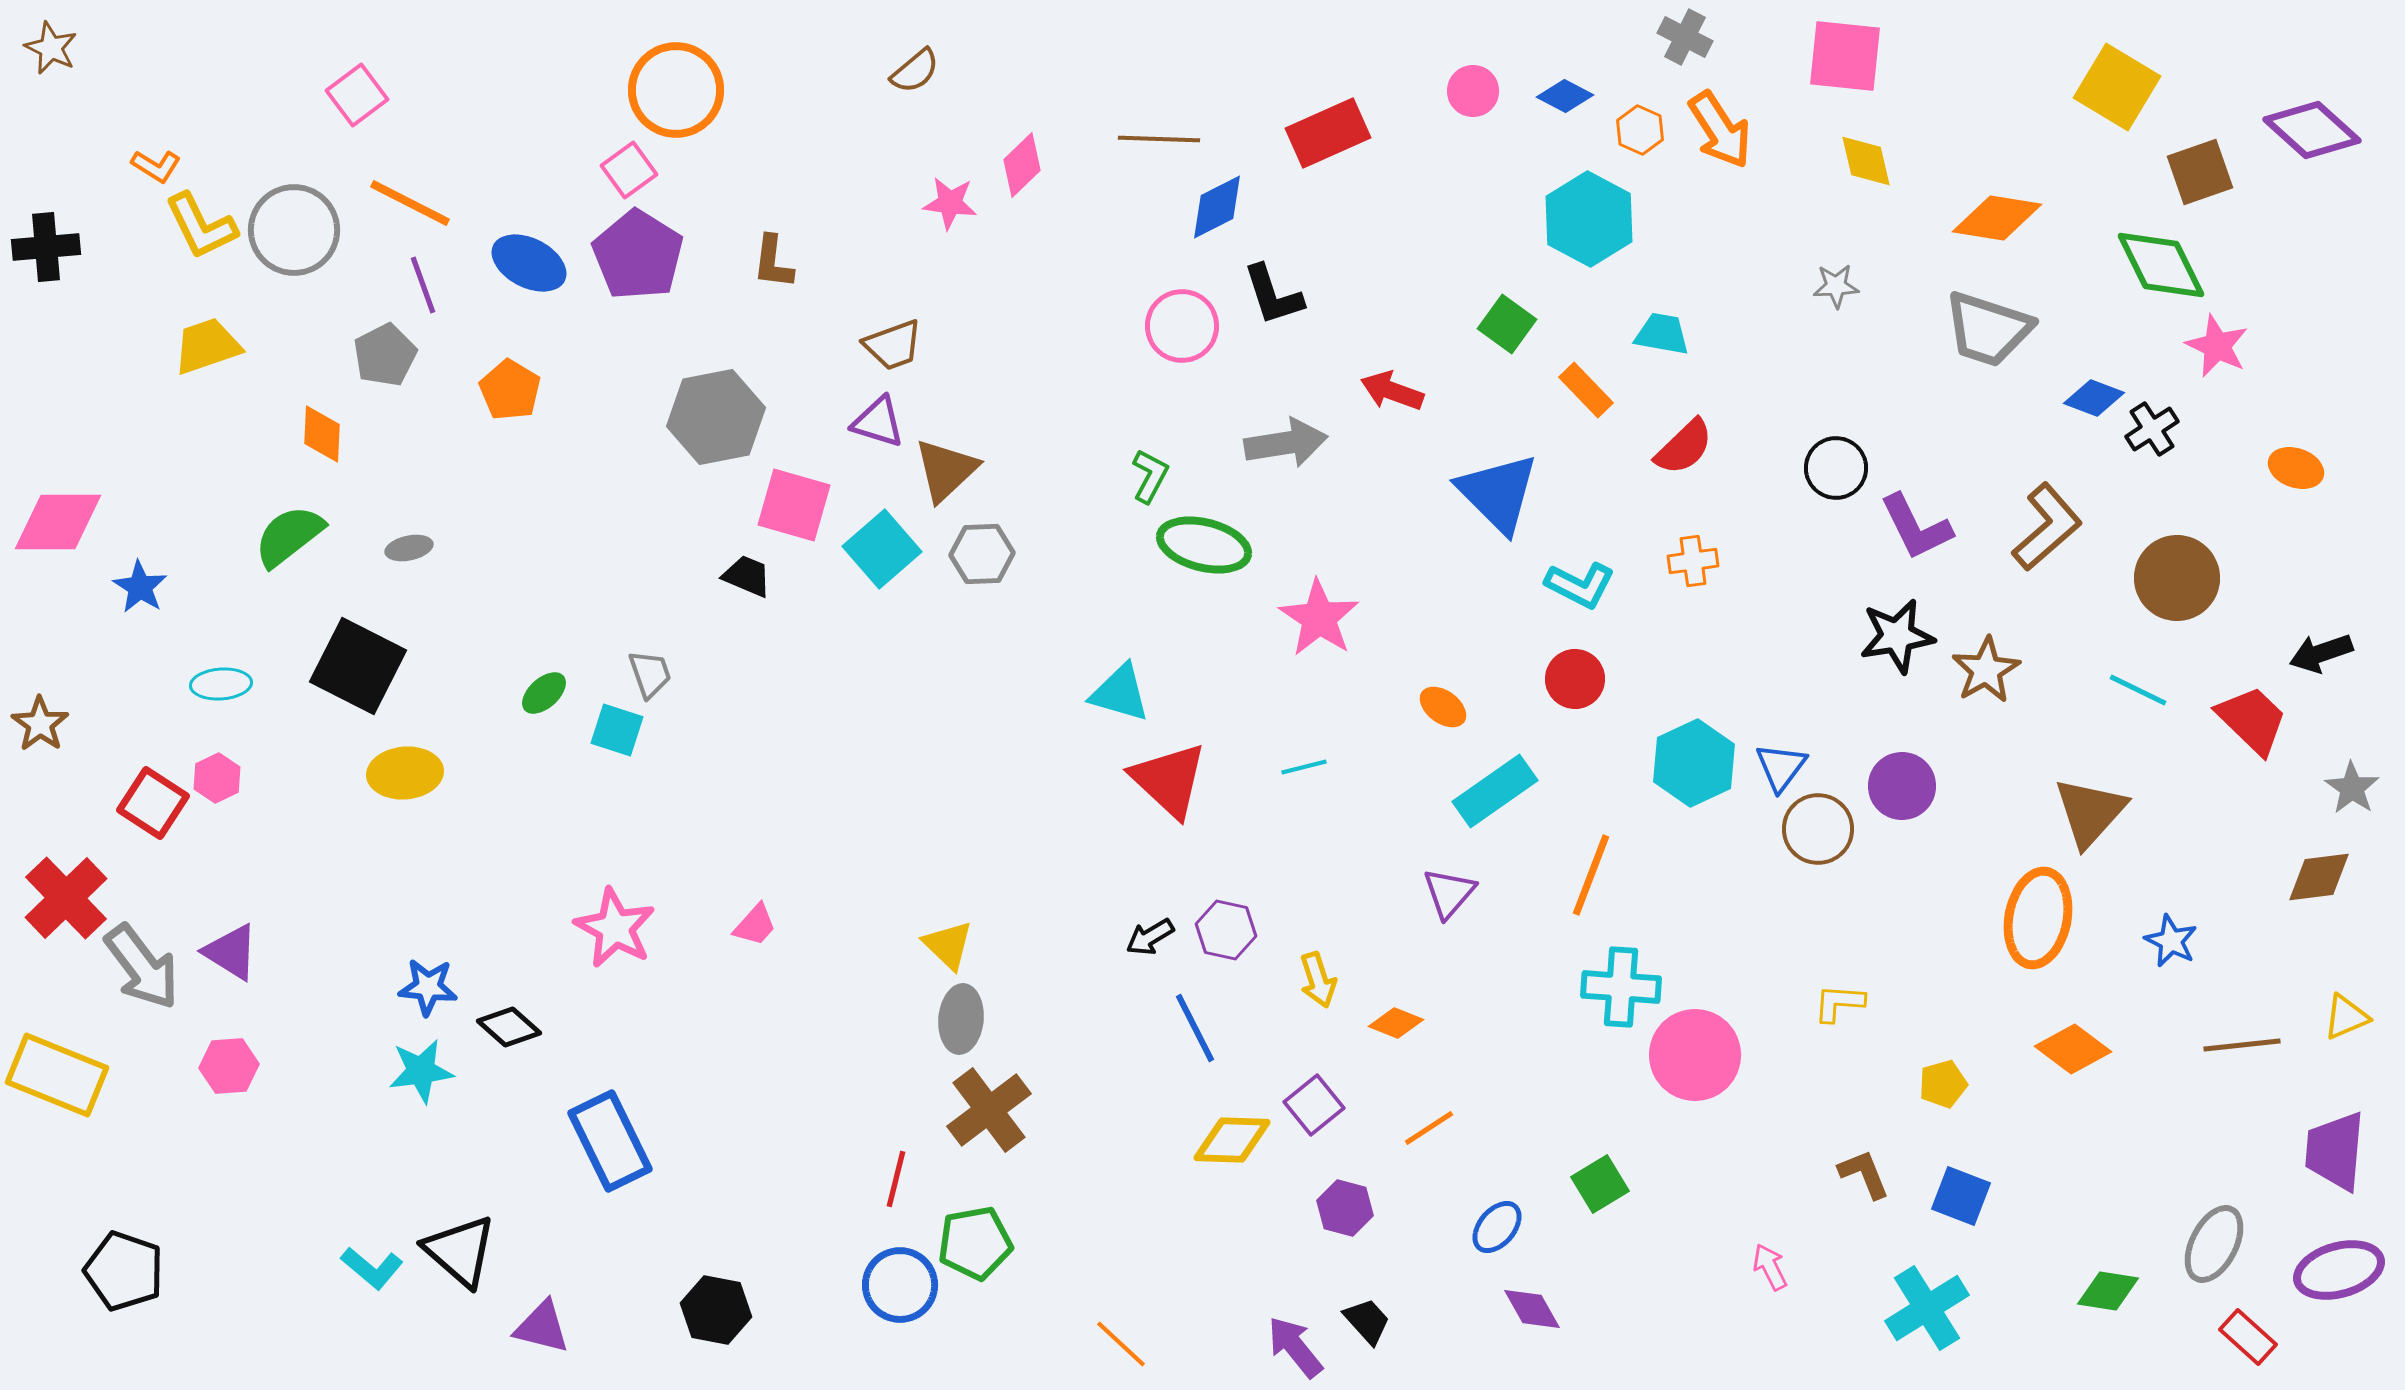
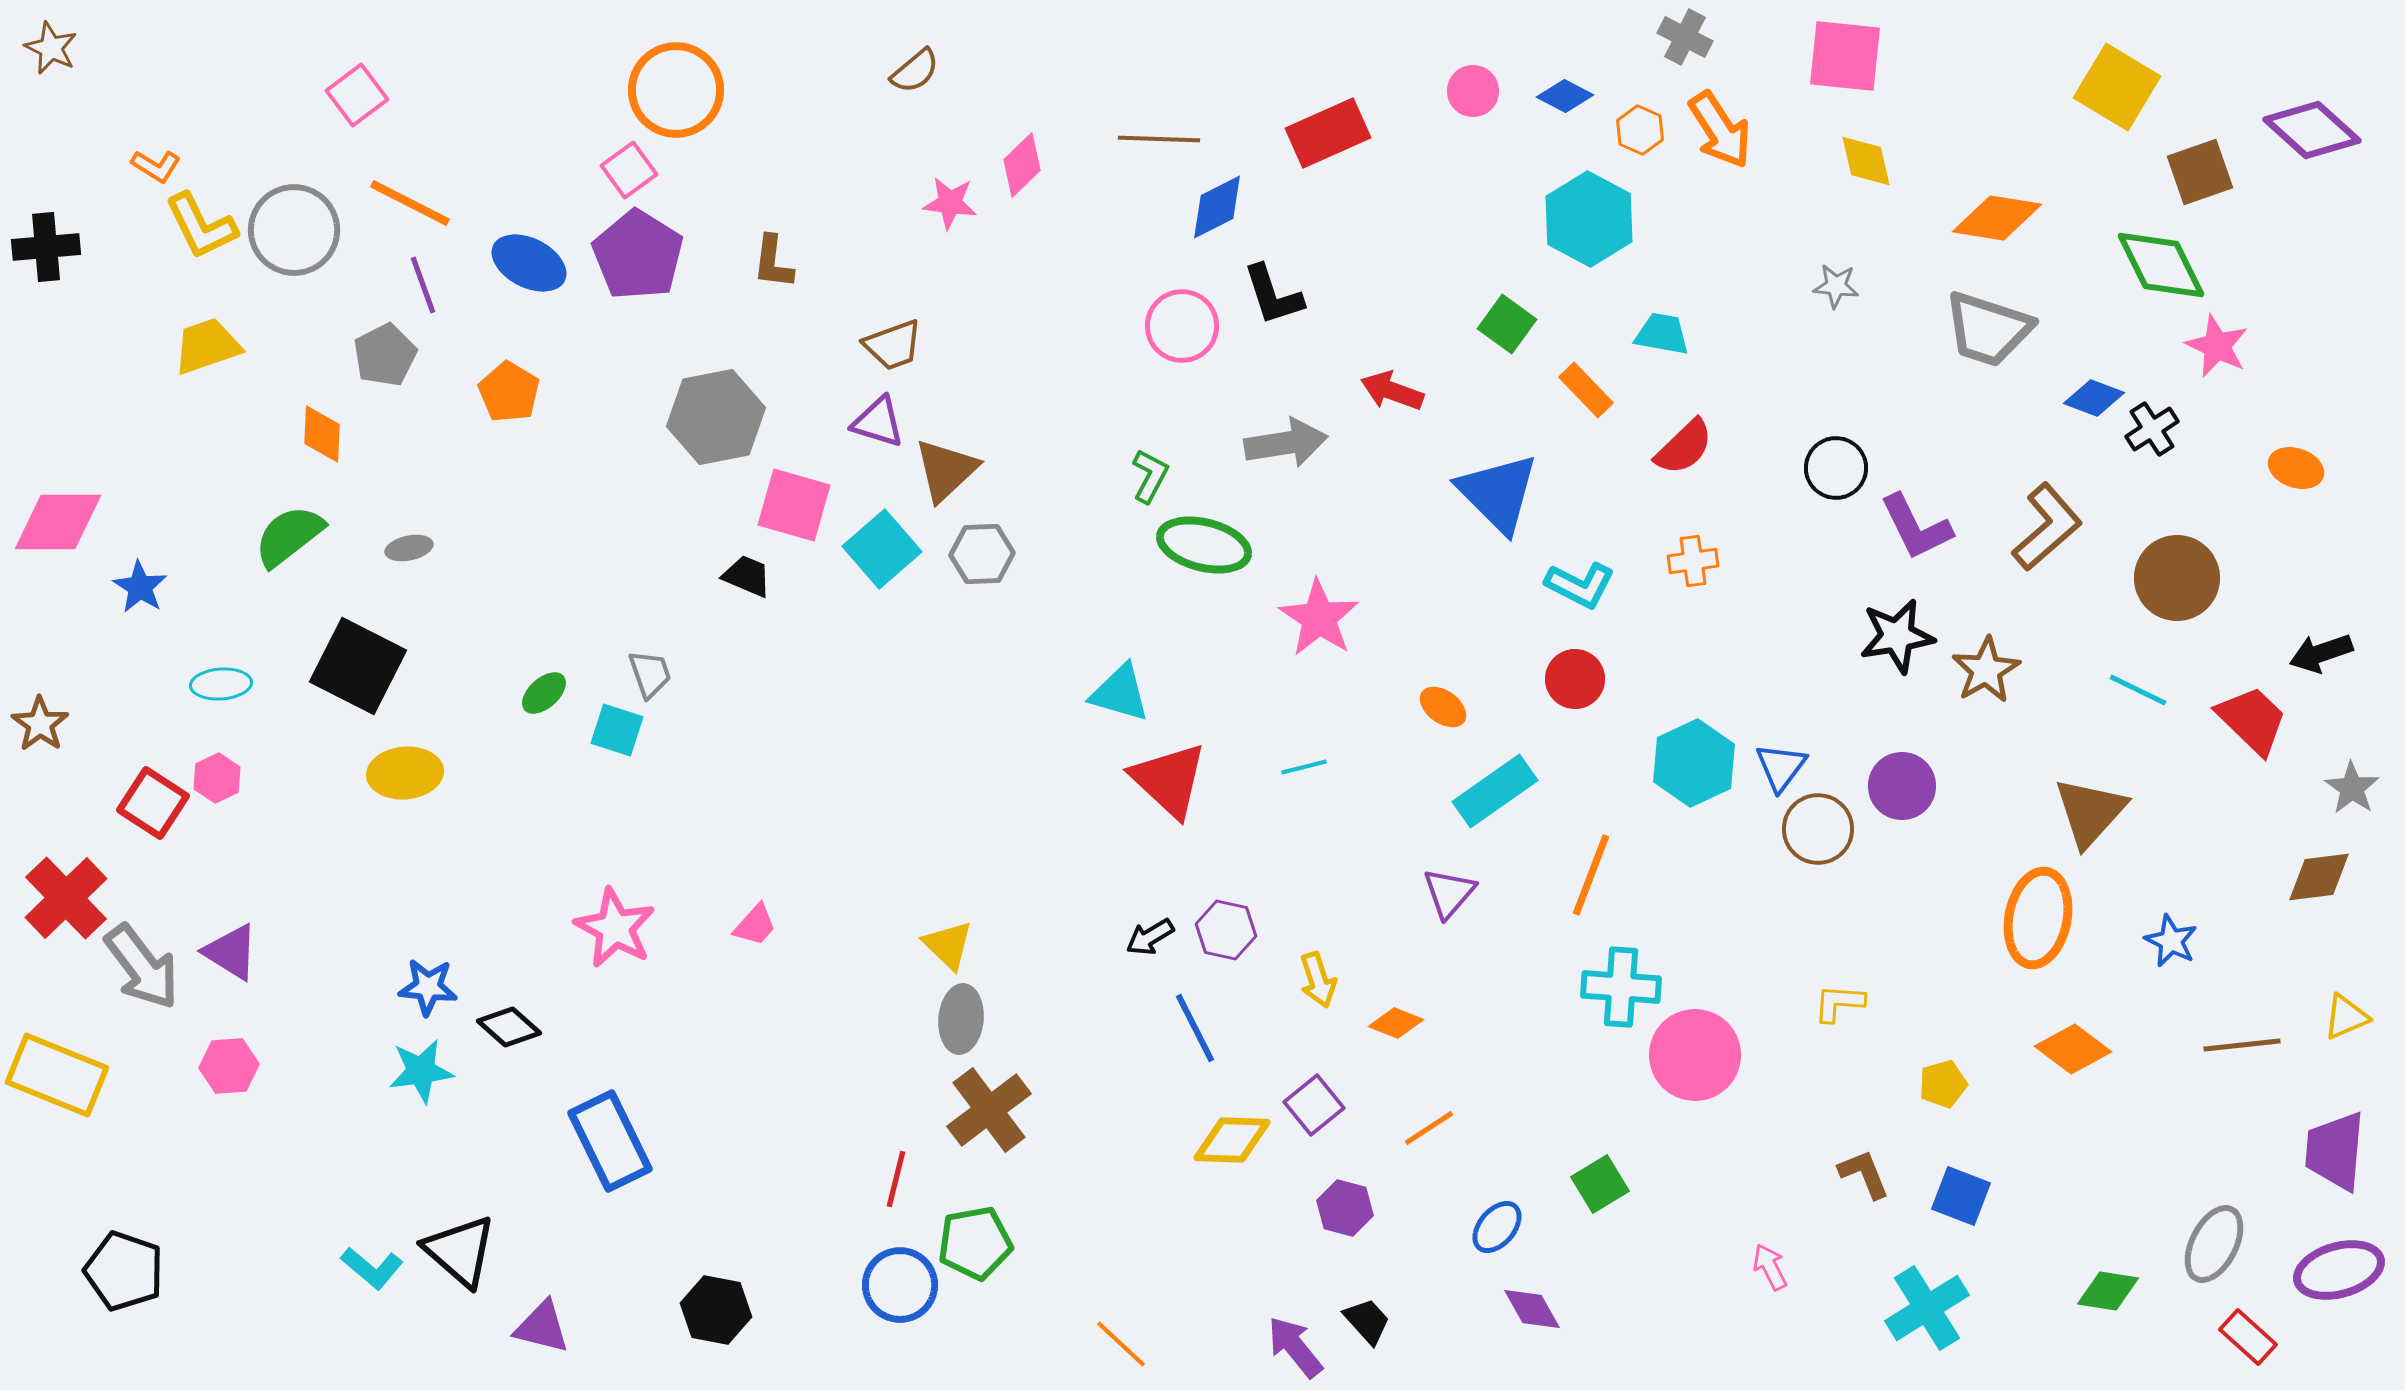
gray star at (1836, 286): rotated 9 degrees clockwise
orange pentagon at (510, 390): moved 1 px left, 2 px down
